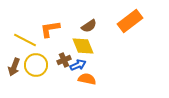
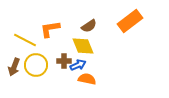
brown cross: moved 1 px down; rotated 24 degrees clockwise
